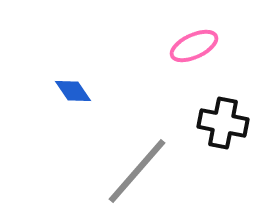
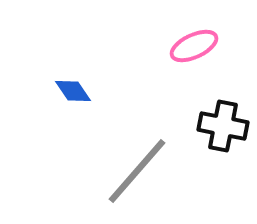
black cross: moved 3 px down
